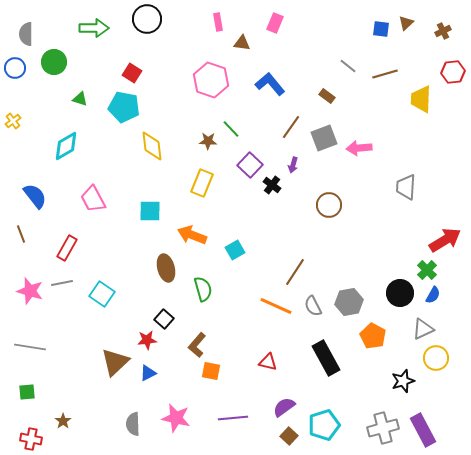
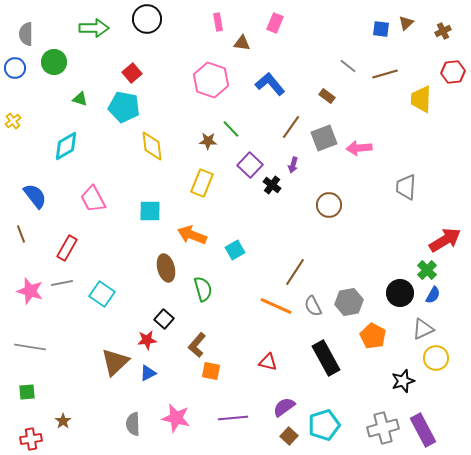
red square at (132, 73): rotated 18 degrees clockwise
red cross at (31, 439): rotated 20 degrees counterclockwise
